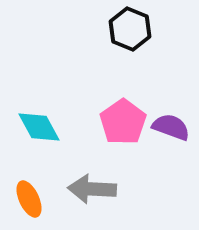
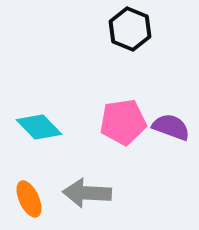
pink pentagon: rotated 27 degrees clockwise
cyan diamond: rotated 15 degrees counterclockwise
gray arrow: moved 5 px left, 4 px down
